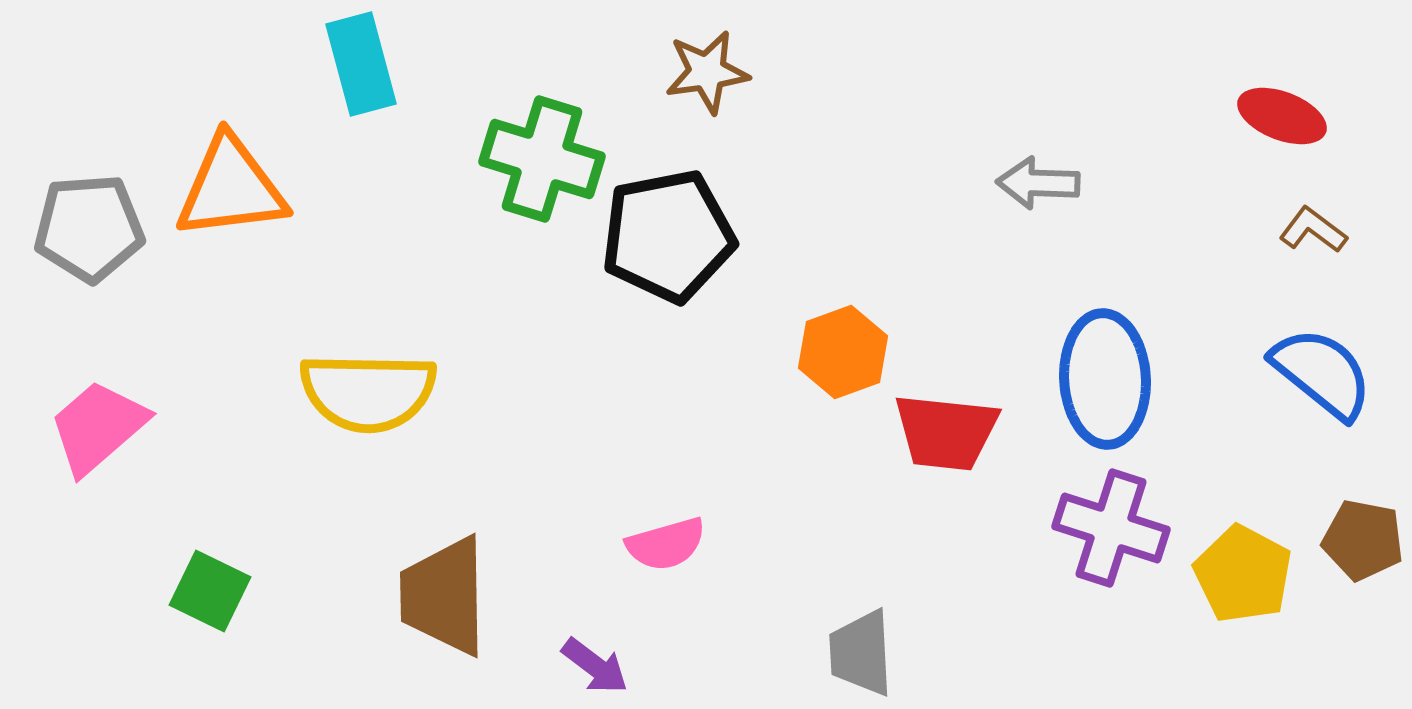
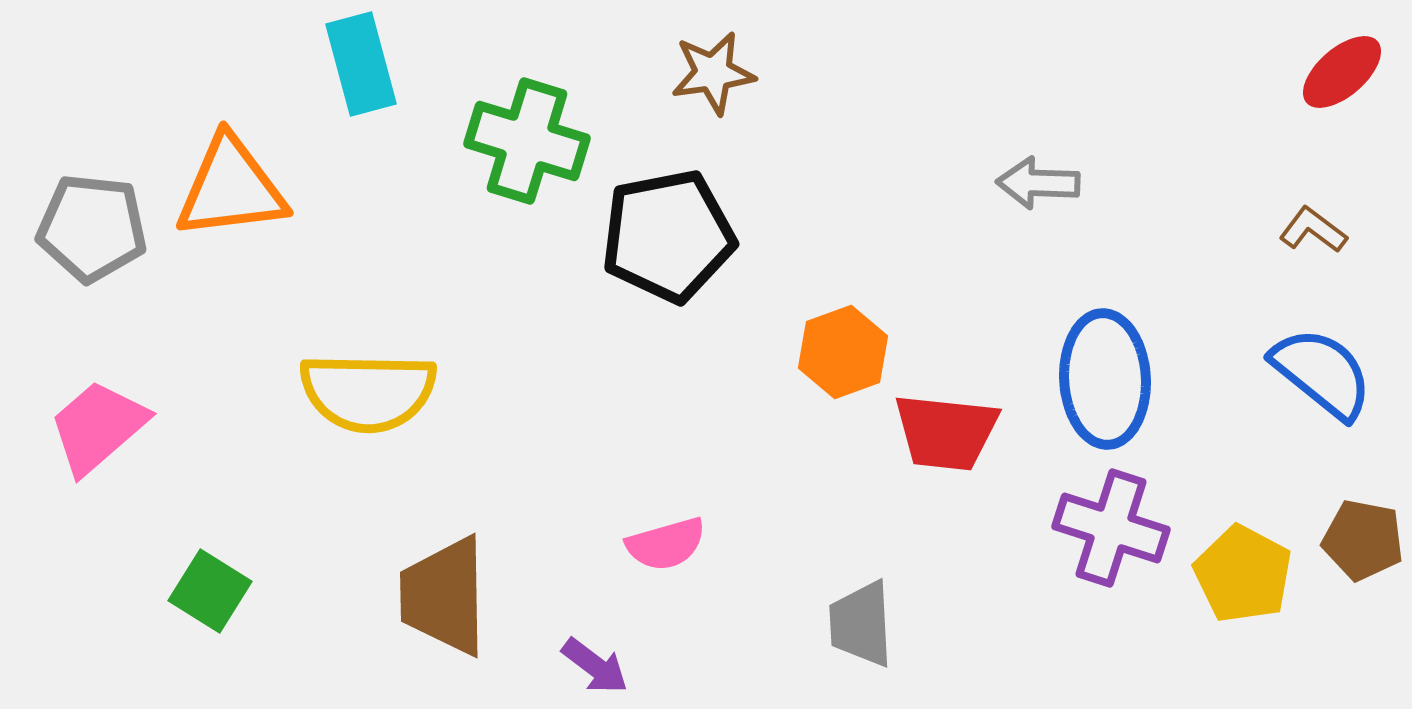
brown star: moved 6 px right, 1 px down
red ellipse: moved 60 px right, 44 px up; rotated 62 degrees counterclockwise
green cross: moved 15 px left, 18 px up
gray pentagon: moved 3 px right; rotated 10 degrees clockwise
green square: rotated 6 degrees clockwise
gray trapezoid: moved 29 px up
